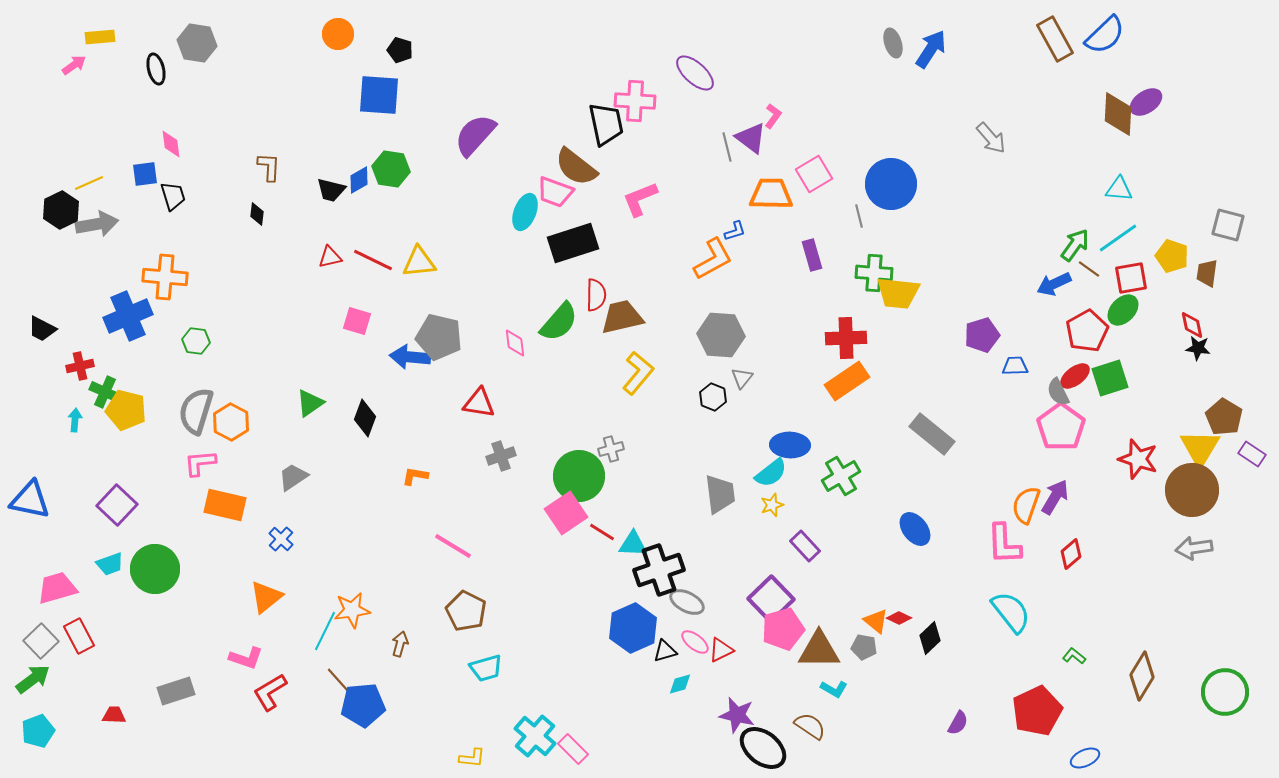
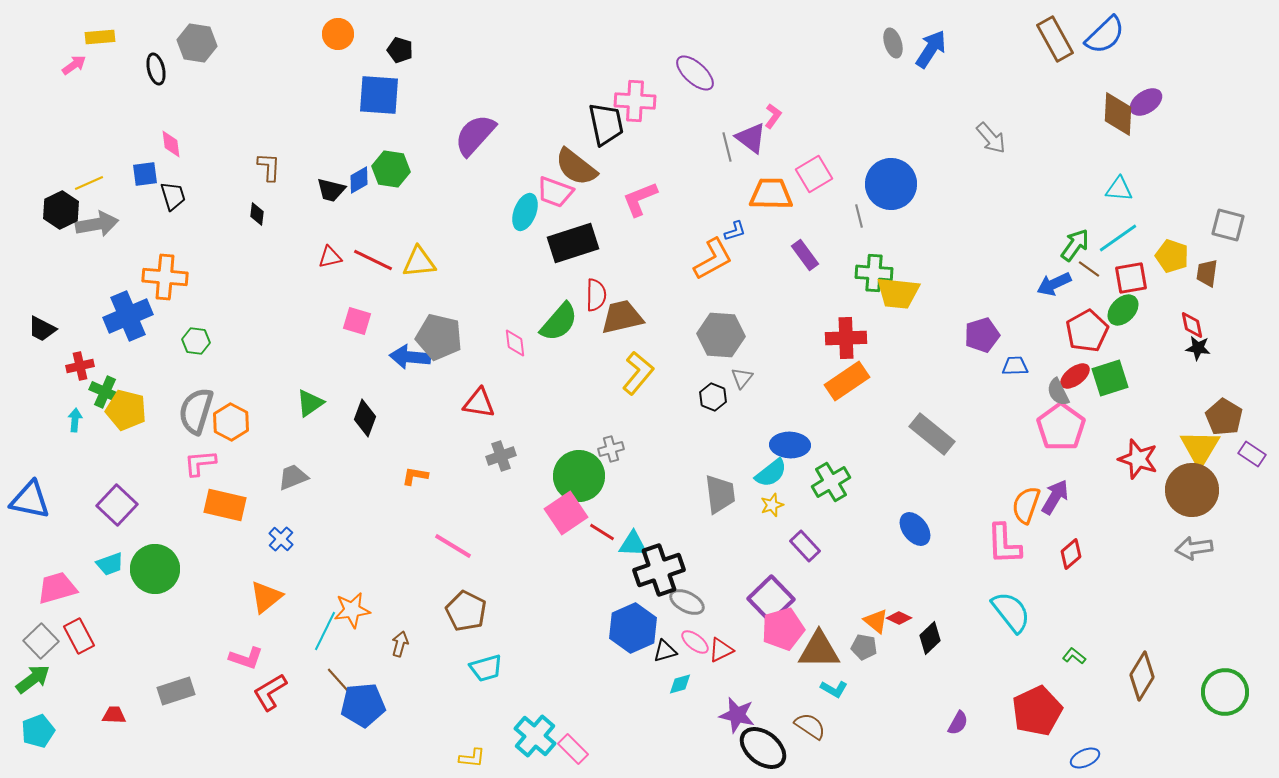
purple rectangle at (812, 255): moved 7 px left; rotated 20 degrees counterclockwise
green cross at (841, 476): moved 10 px left, 6 px down
gray trapezoid at (293, 477): rotated 12 degrees clockwise
